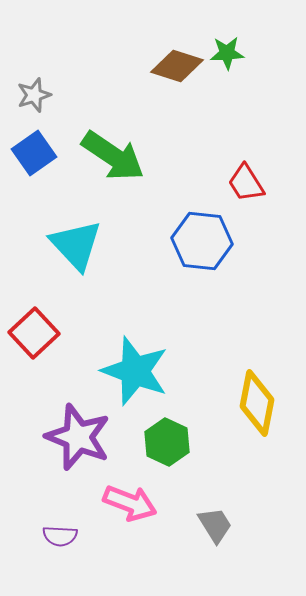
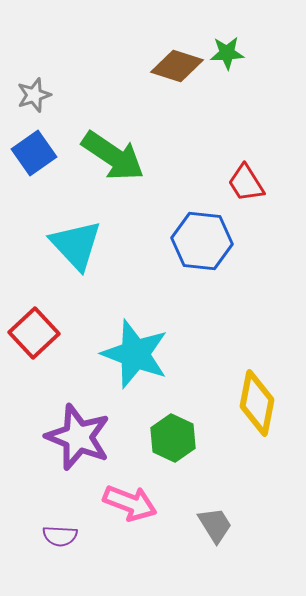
cyan star: moved 17 px up
green hexagon: moved 6 px right, 4 px up
